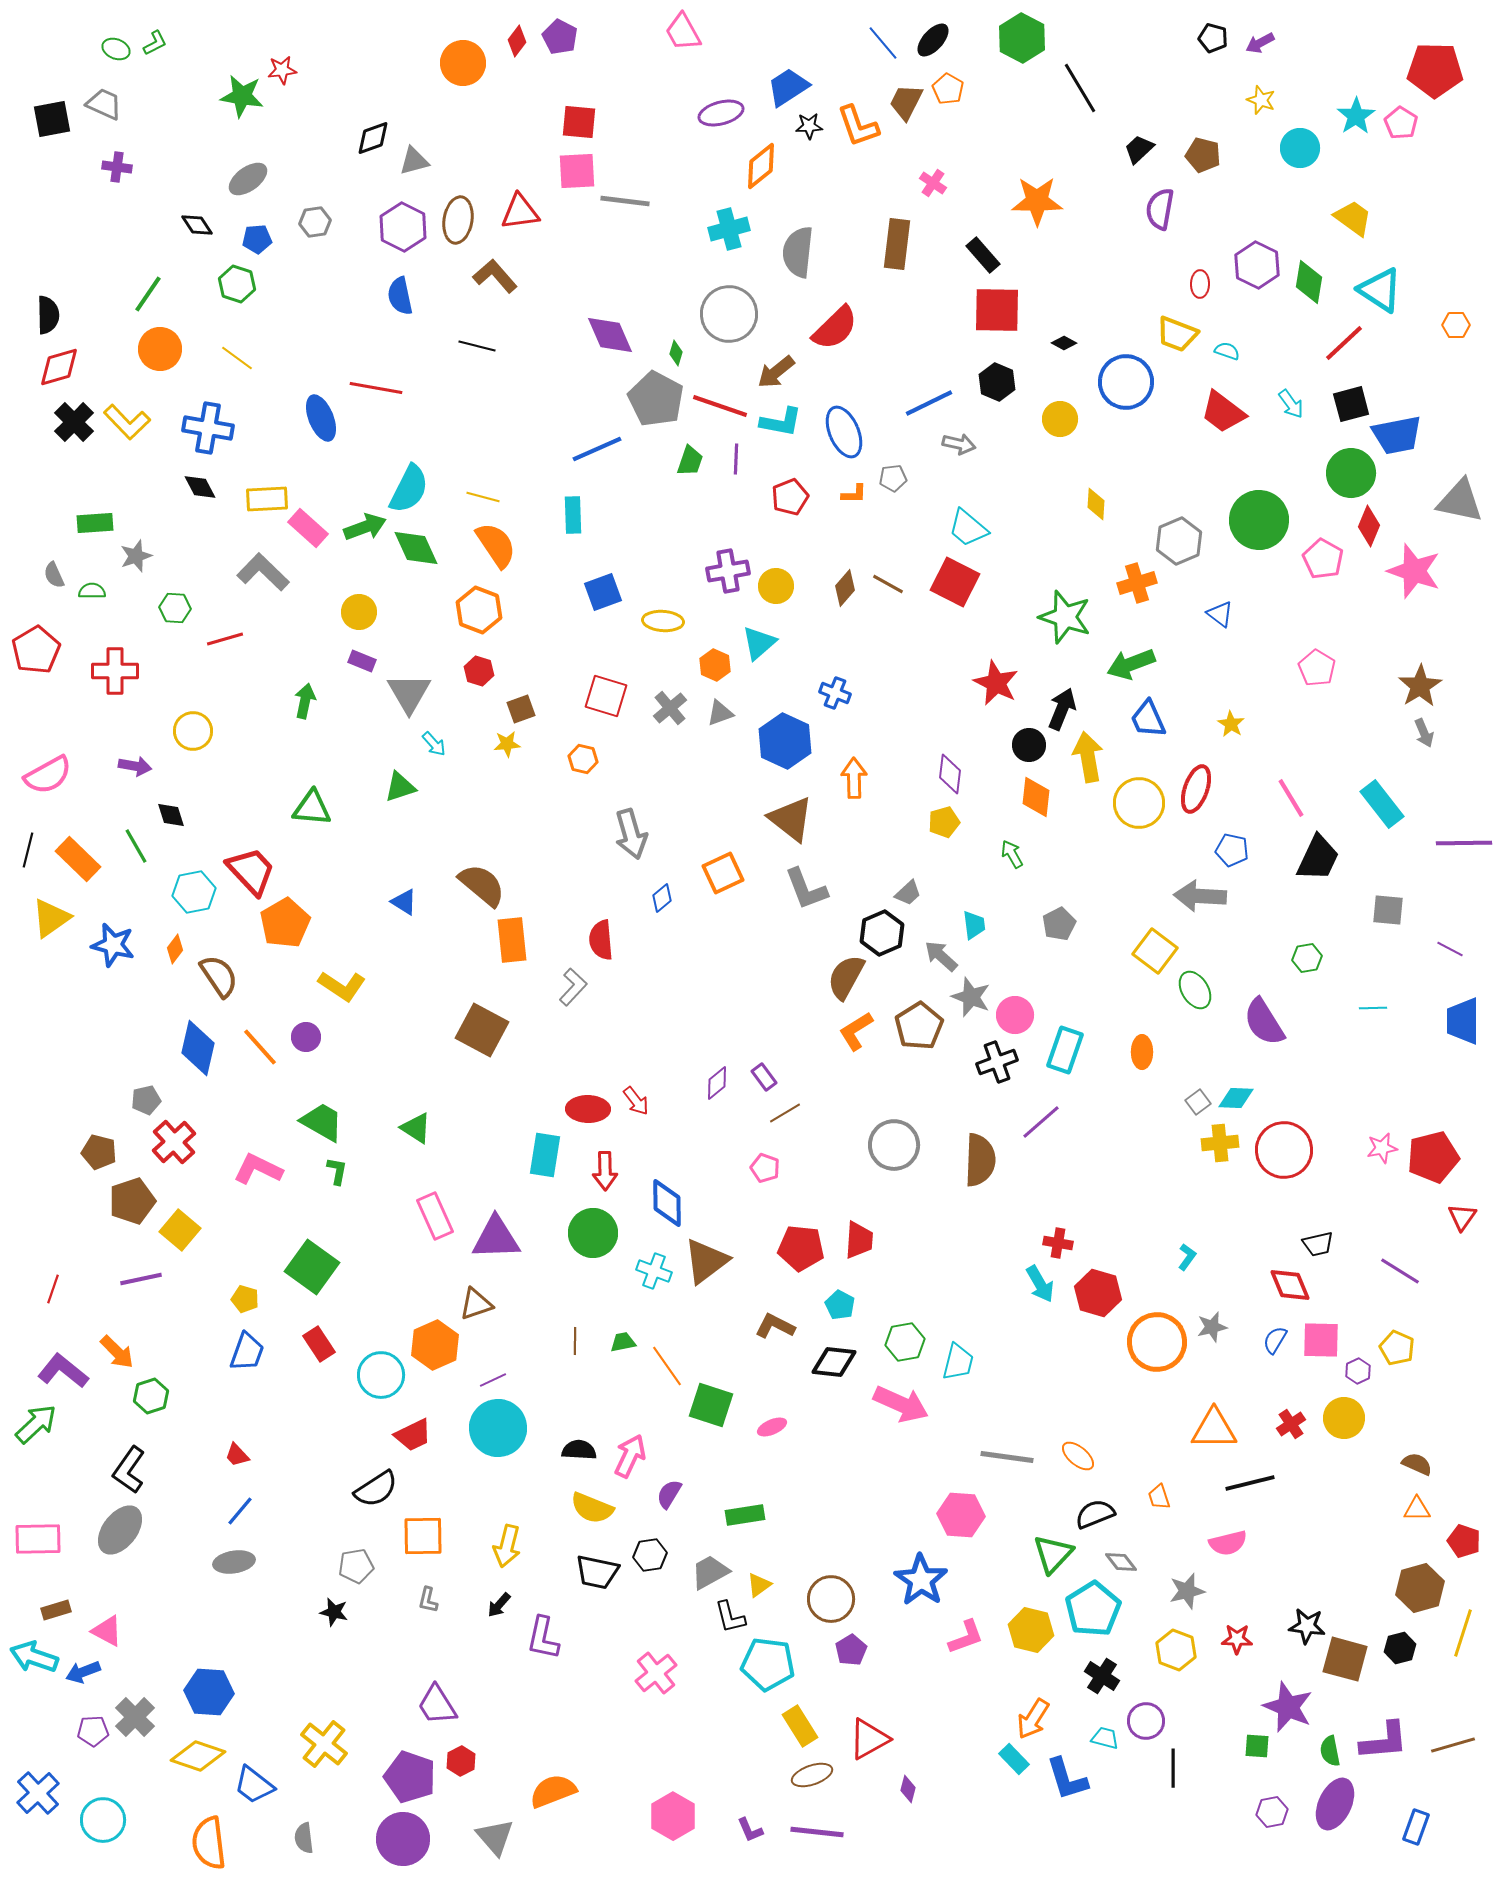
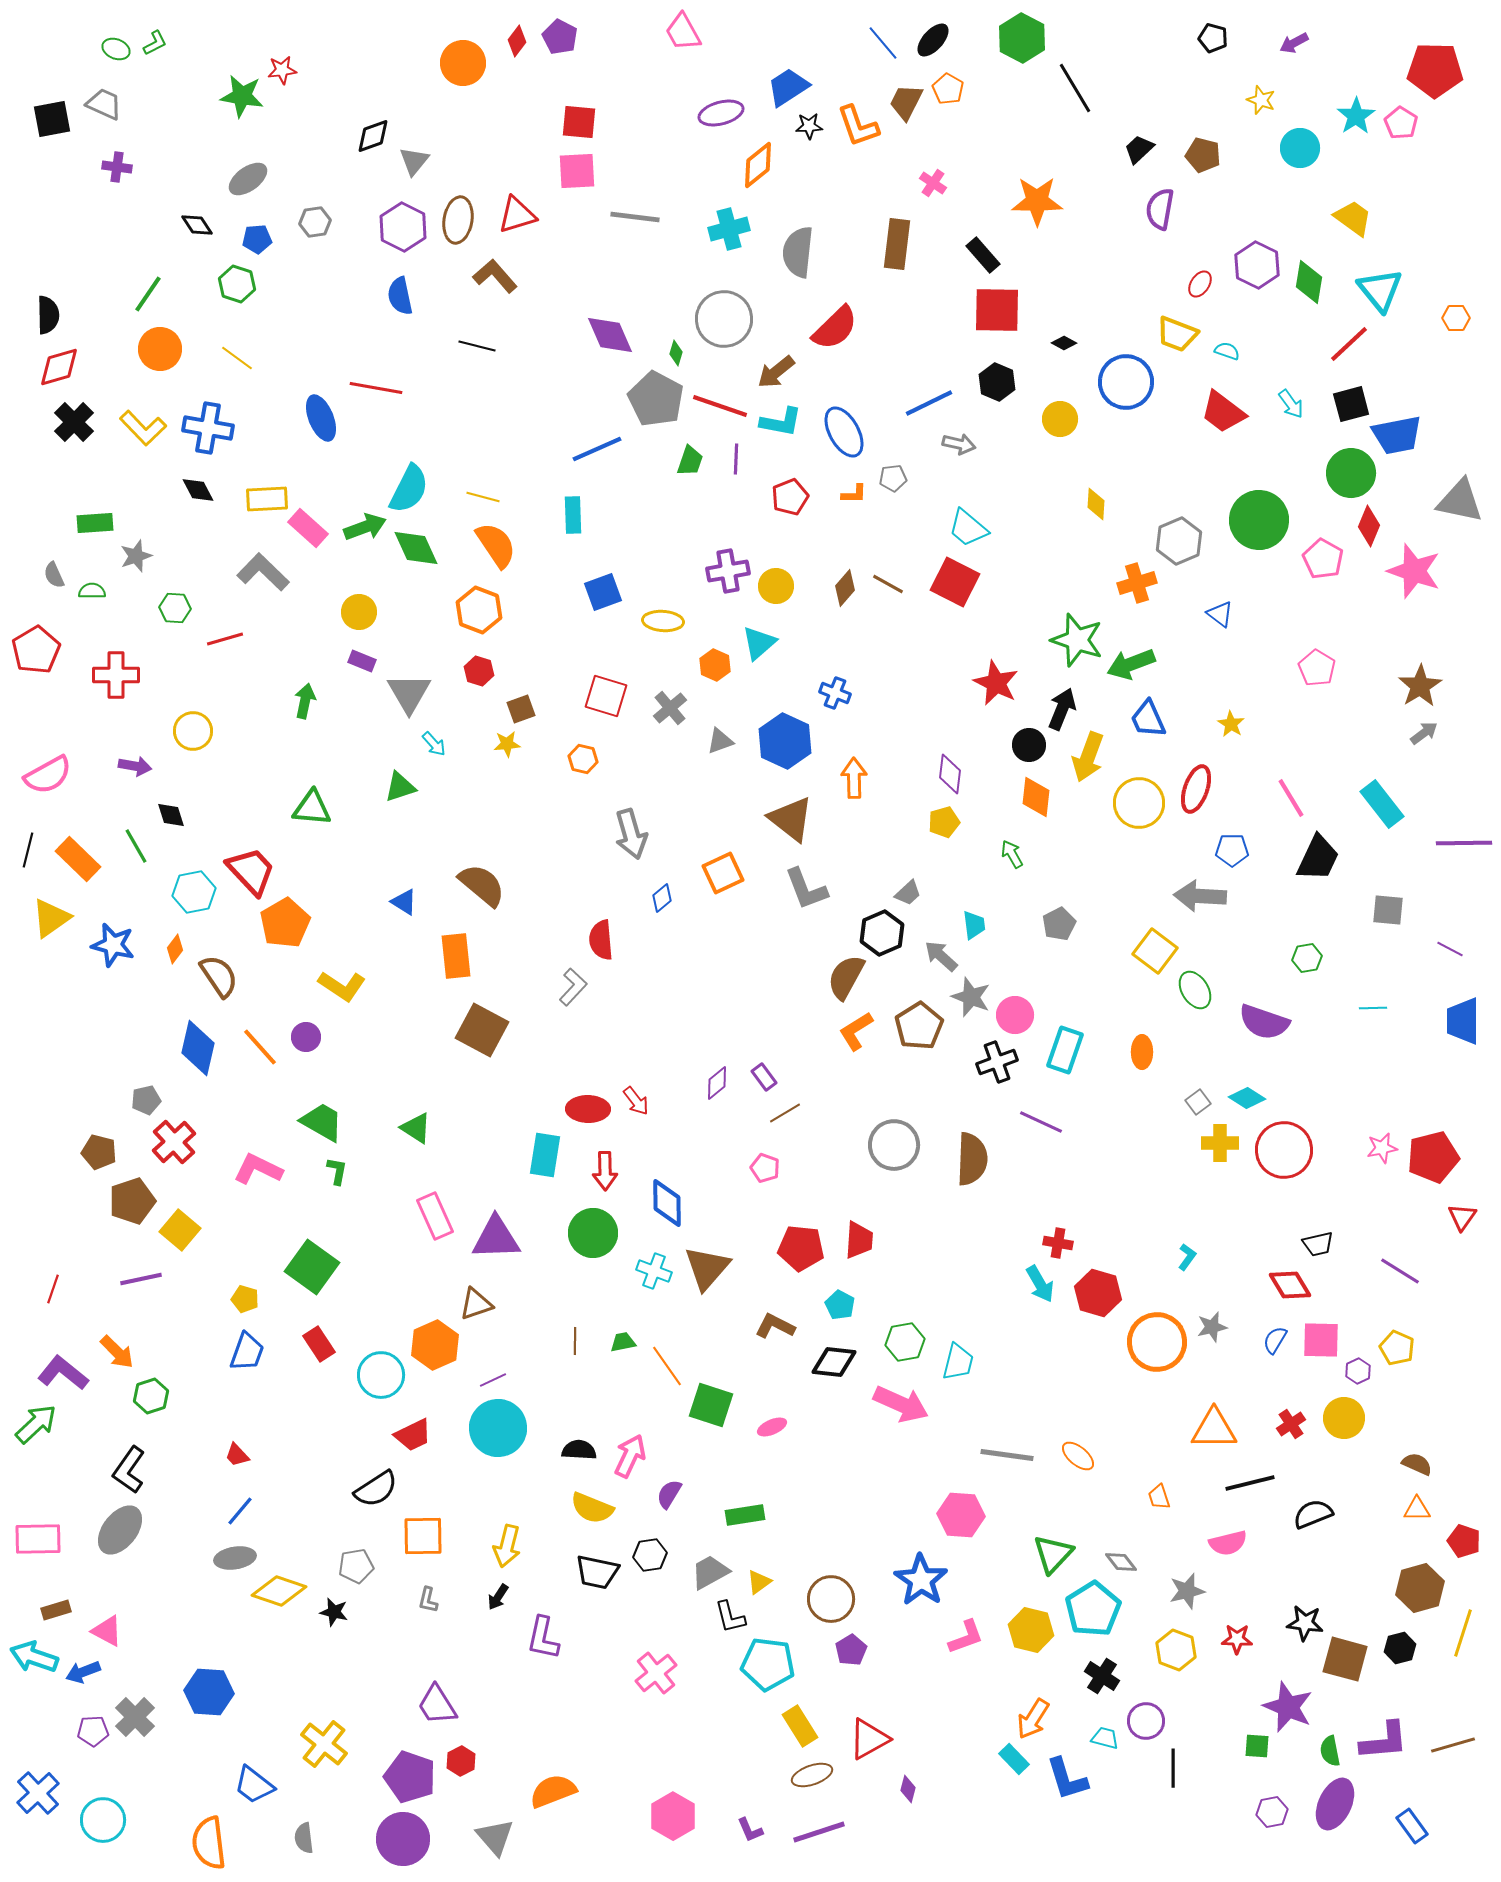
purple arrow at (1260, 43): moved 34 px right
black line at (1080, 88): moved 5 px left
black diamond at (373, 138): moved 2 px up
gray triangle at (414, 161): rotated 36 degrees counterclockwise
orange diamond at (761, 166): moved 3 px left, 1 px up
gray line at (625, 201): moved 10 px right, 16 px down
red triangle at (520, 212): moved 3 px left, 3 px down; rotated 9 degrees counterclockwise
red ellipse at (1200, 284): rotated 32 degrees clockwise
cyan triangle at (1380, 290): rotated 18 degrees clockwise
gray circle at (729, 314): moved 5 px left, 5 px down
orange hexagon at (1456, 325): moved 7 px up
red line at (1344, 343): moved 5 px right, 1 px down
yellow L-shape at (127, 422): moved 16 px right, 6 px down
blue ellipse at (844, 432): rotated 6 degrees counterclockwise
black diamond at (200, 487): moved 2 px left, 3 px down
green star at (1065, 617): moved 12 px right, 23 px down
red cross at (115, 671): moved 1 px right, 4 px down
gray triangle at (720, 713): moved 28 px down
gray arrow at (1424, 733): rotated 104 degrees counterclockwise
yellow arrow at (1088, 757): rotated 150 degrees counterclockwise
blue pentagon at (1232, 850): rotated 12 degrees counterclockwise
orange rectangle at (512, 940): moved 56 px left, 16 px down
purple semicircle at (1264, 1022): rotated 39 degrees counterclockwise
cyan diamond at (1236, 1098): moved 11 px right; rotated 30 degrees clockwise
purple line at (1041, 1122): rotated 66 degrees clockwise
yellow cross at (1220, 1143): rotated 6 degrees clockwise
brown semicircle at (980, 1160): moved 8 px left, 1 px up
brown triangle at (706, 1261): moved 1 px right, 7 px down; rotated 12 degrees counterclockwise
red diamond at (1290, 1285): rotated 9 degrees counterclockwise
purple L-shape at (63, 1371): moved 2 px down
gray line at (1007, 1457): moved 2 px up
black semicircle at (1095, 1514): moved 218 px right
gray ellipse at (234, 1562): moved 1 px right, 4 px up
yellow triangle at (759, 1585): moved 3 px up
black arrow at (499, 1605): moved 1 px left, 8 px up; rotated 8 degrees counterclockwise
black star at (1307, 1626): moved 2 px left, 3 px up
yellow diamond at (198, 1756): moved 81 px right, 165 px up
blue rectangle at (1416, 1827): moved 4 px left, 1 px up; rotated 56 degrees counterclockwise
purple line at (817, 1832): moved 2 px right; rotated 24 degrees counterclockwise
